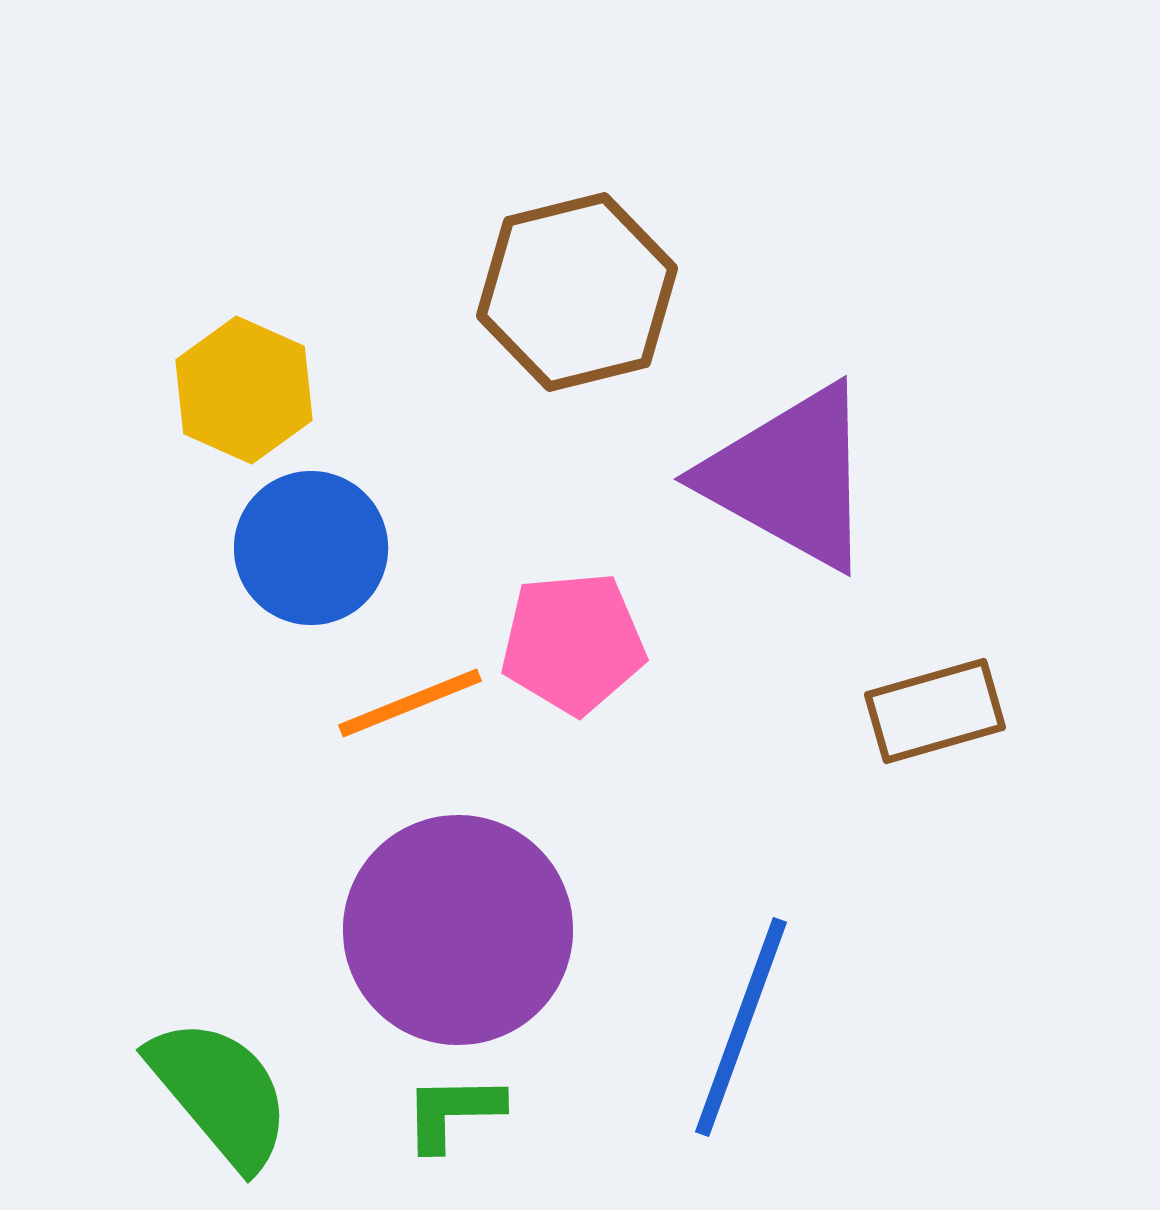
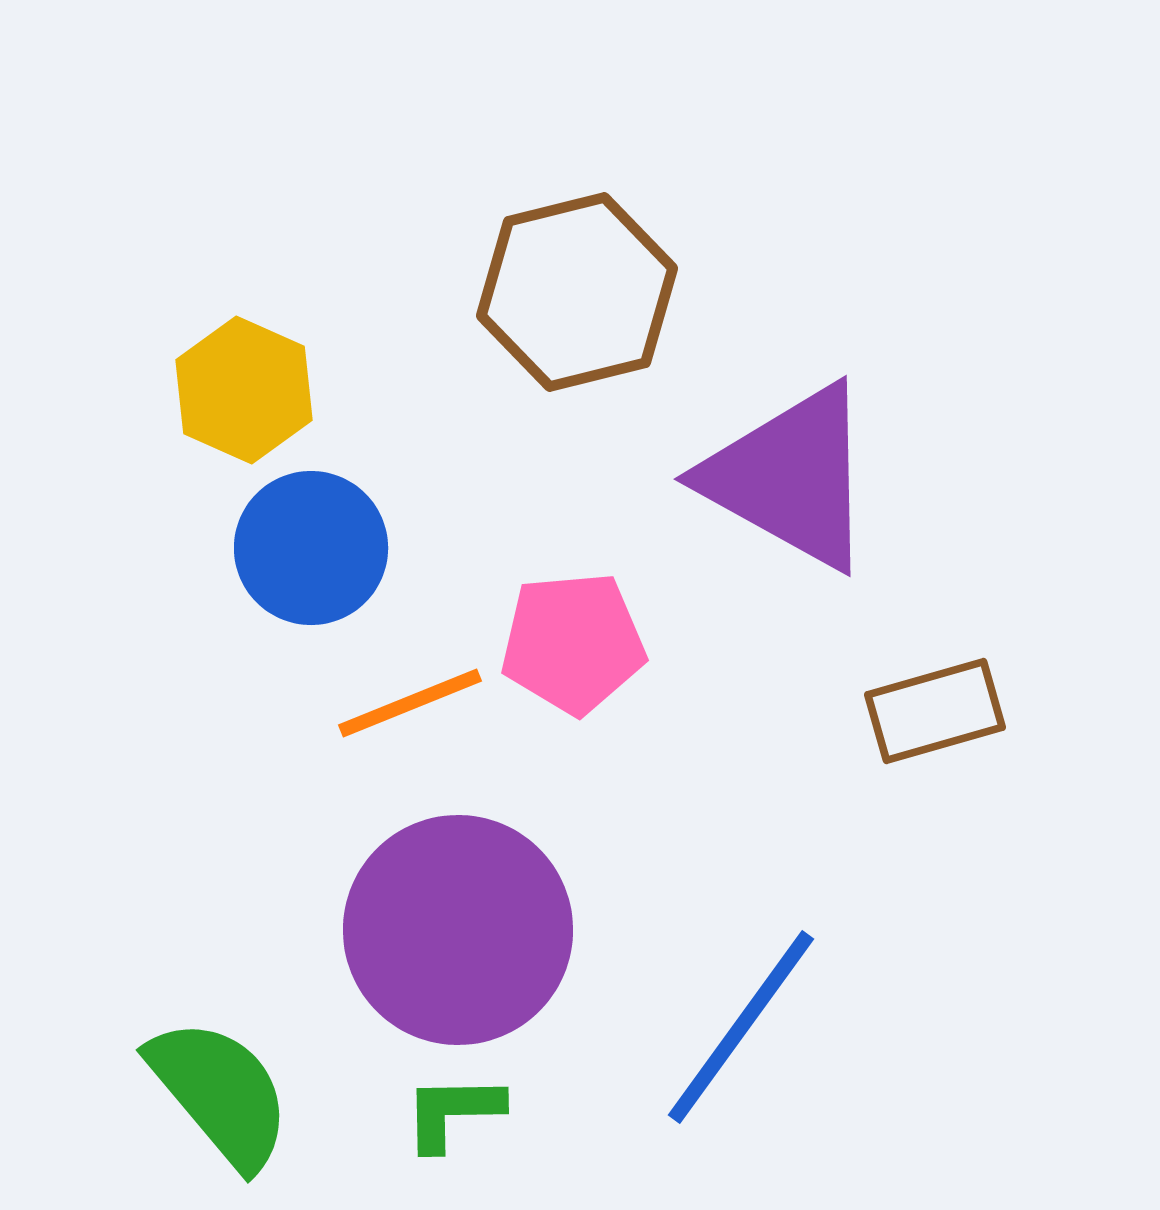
blue line: rotated 16 degrees clockwise
